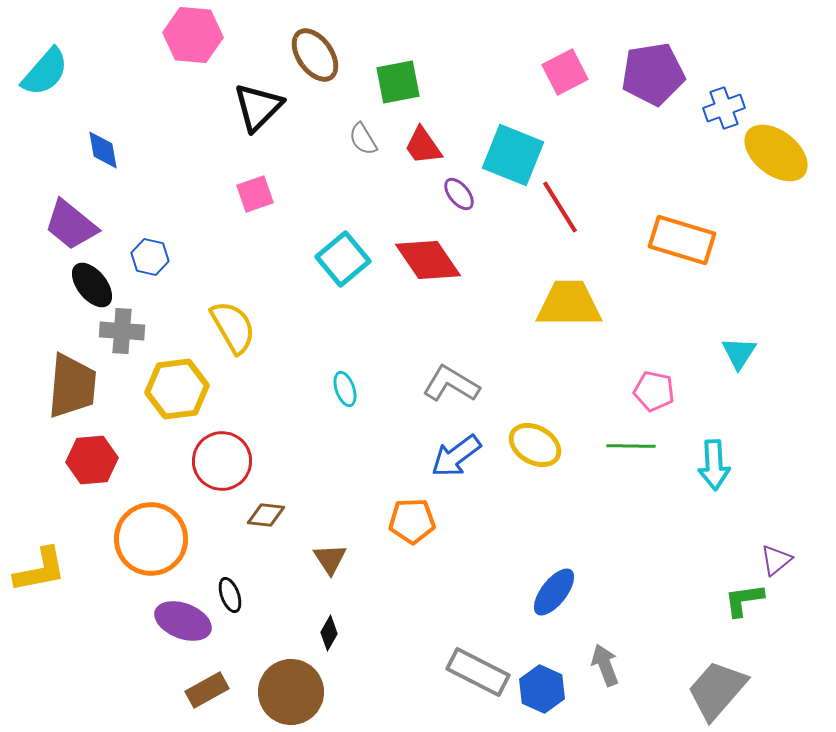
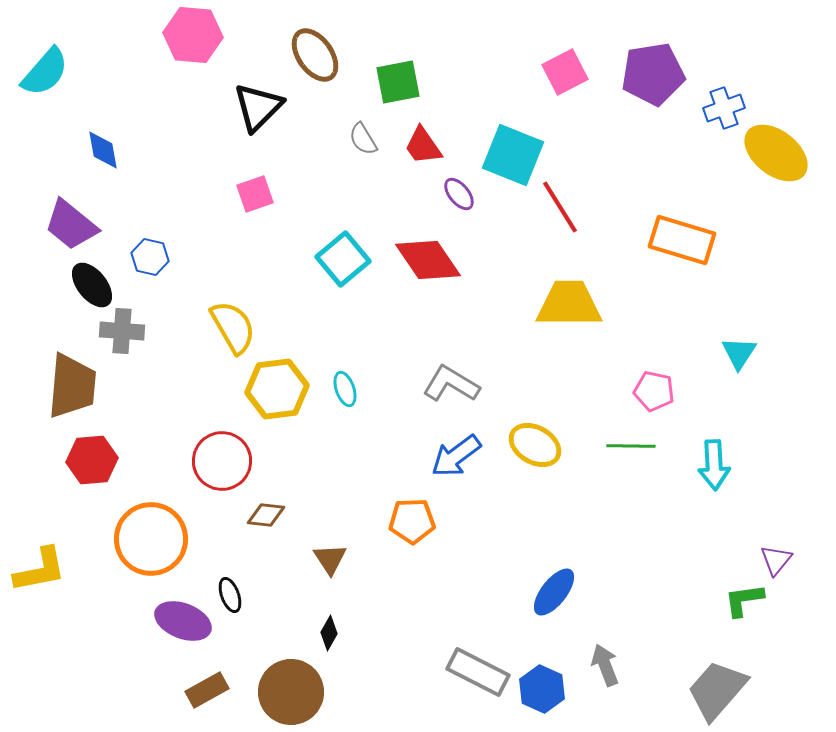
yellow hexagon at (177, 389): moved 100 px right
purple triangle at (776, 560): rotated 12 degrees counterclockwise
